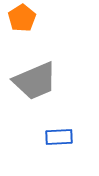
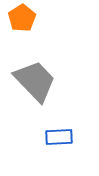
gray trapezoid: rotated 111 degrees counterclockwise
